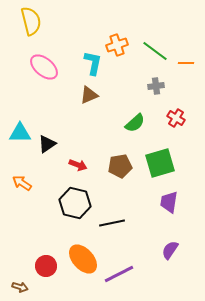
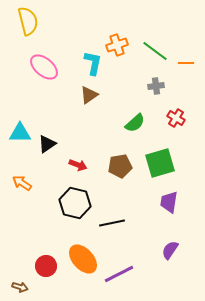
yellow semicircle: moved 3 px left
brown triangle: rotated 12 degrees counterclockwise
